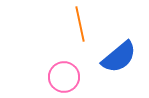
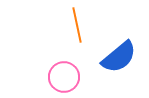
orange line: moved 3 px left, 1 px down
